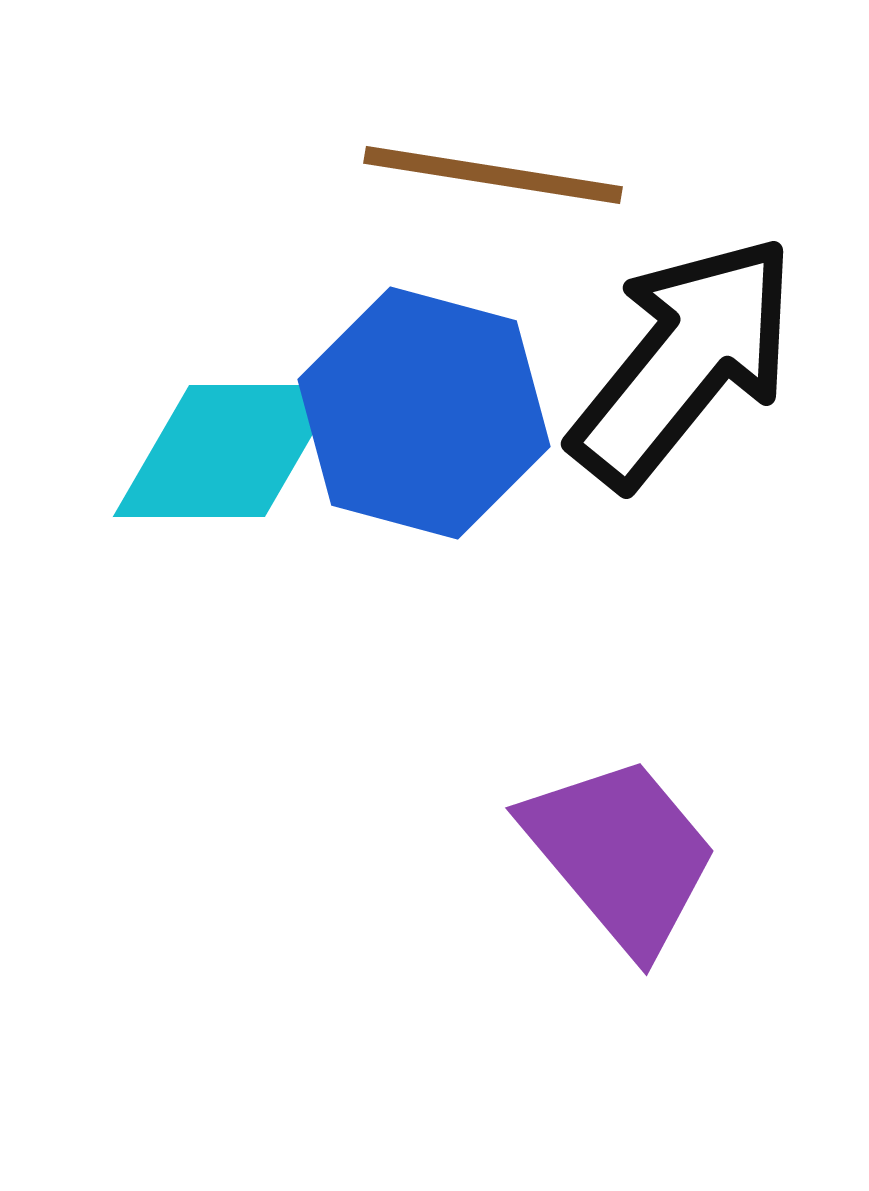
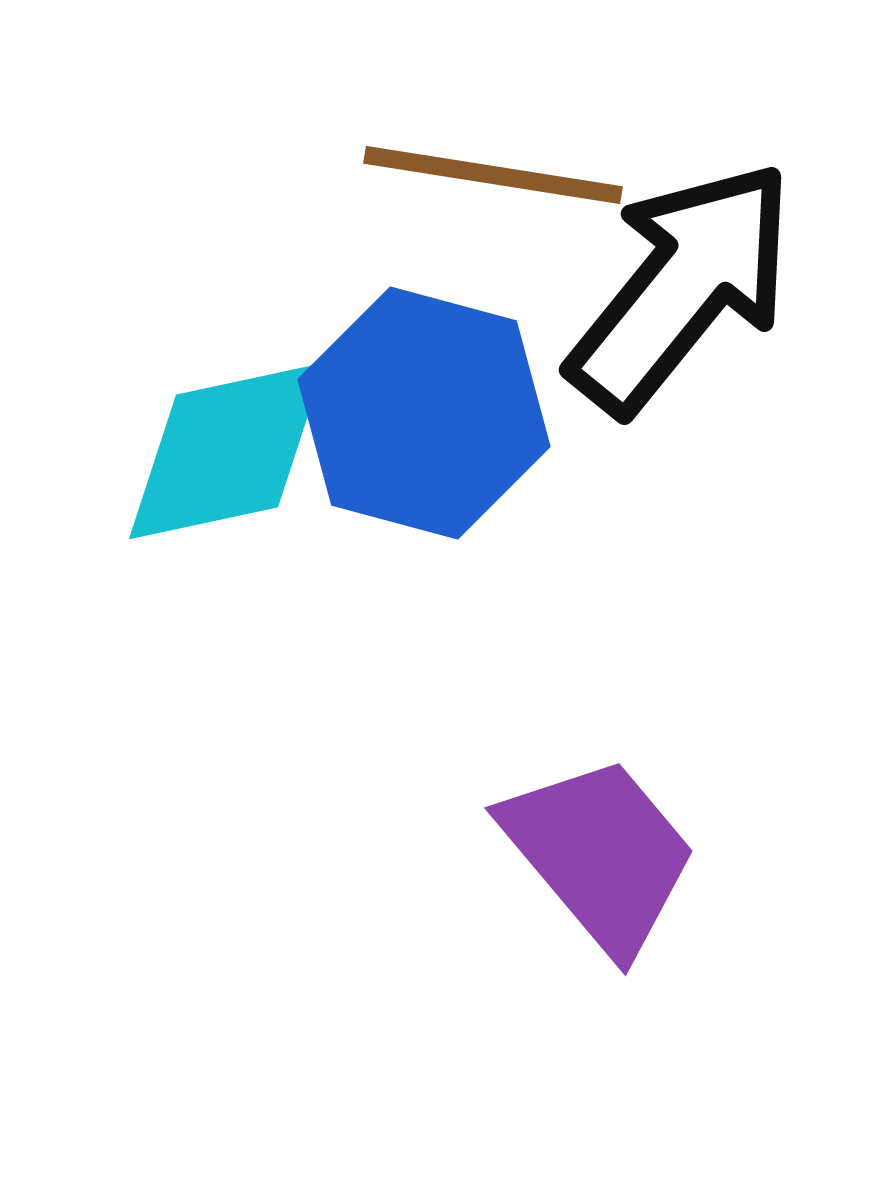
black arrow: moved 2 px left, 74 px up
cyan diamond: rotated 12 degrees counterclockwise
purple trapezoid: moved 21 px left
